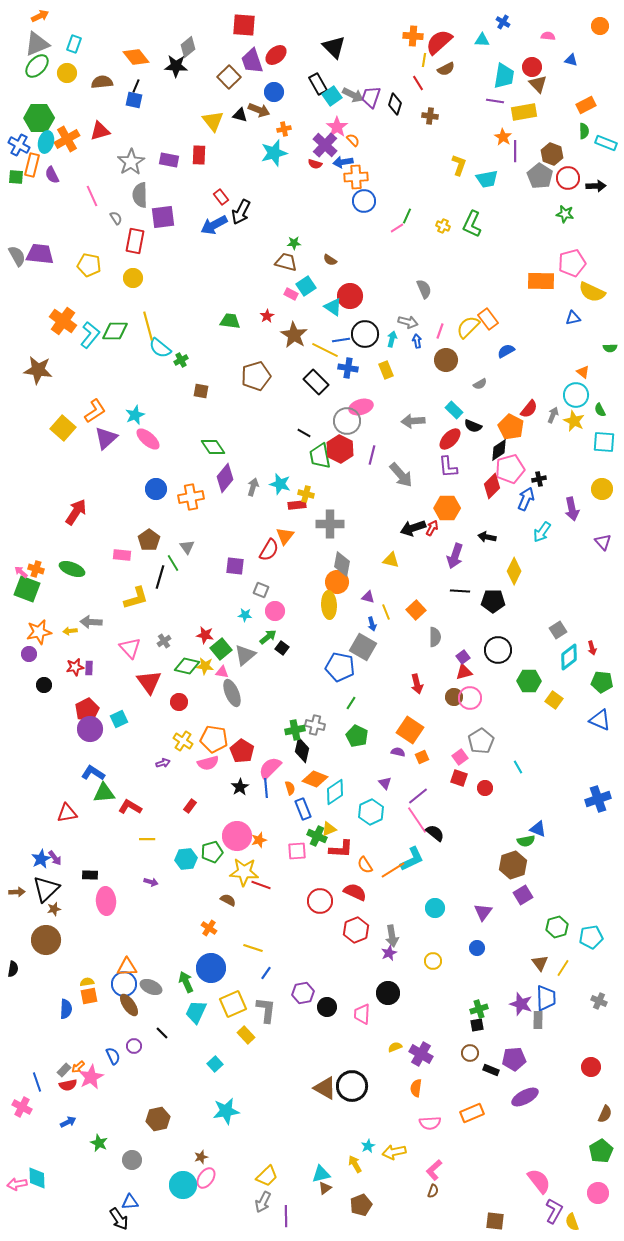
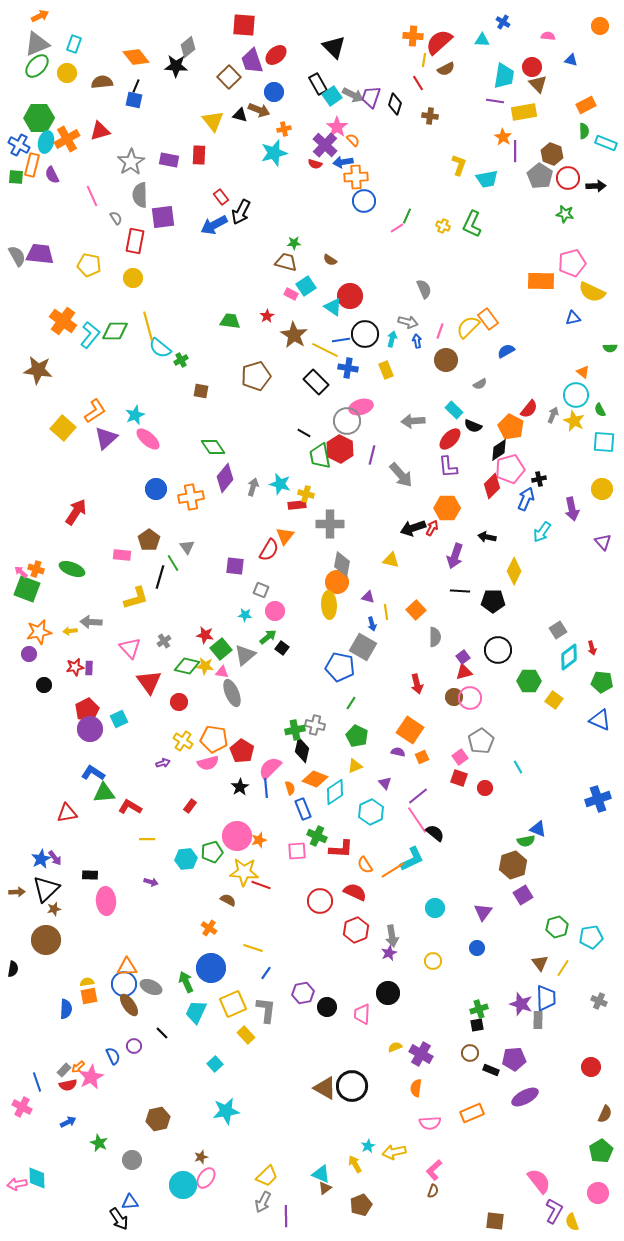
yellow line at (386, 612): rotated 14 degrees clockwise
yellow triangle at (329, 829): moved 26 px right, 63 px up
cyan triangle at (321, 1174): rotated 36 degrees clockwise
